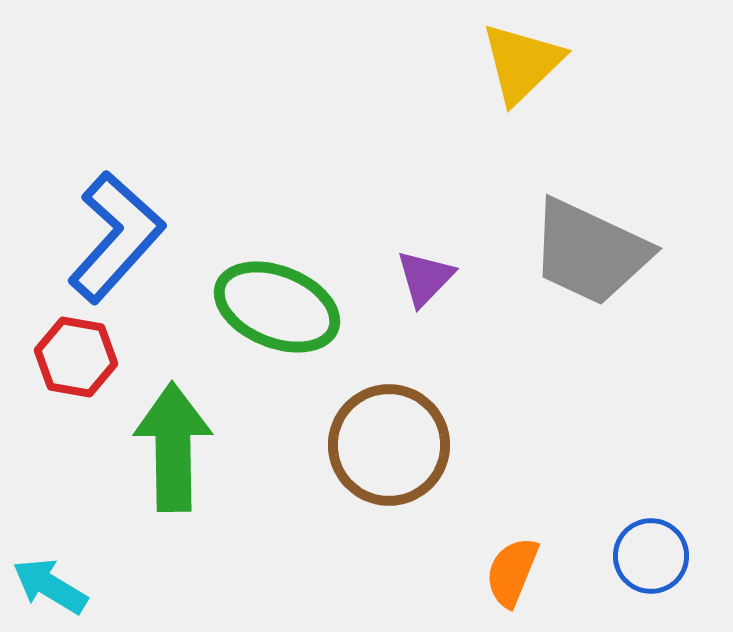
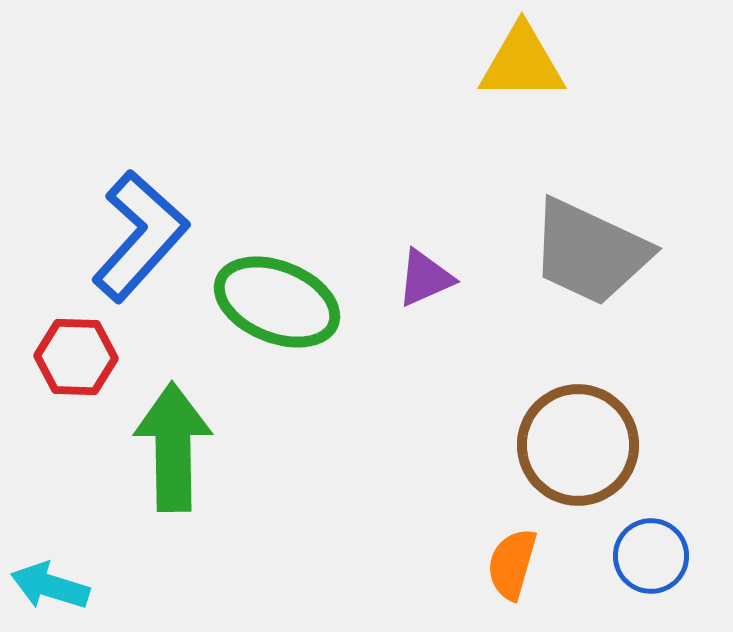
yellow triangle: rotated 44 degrees clockwise
blue L-shape: moved 24 px right, 1 px up
purple triangle: rotated 22 degrees clockwise
green ellipse: moved 5 px up
red hexagon: rotated 8 degrees counterclockwise
brown circle: moved 189 px right
orange semicircle: moved 8 px up; rotated 6 degrees counterclockwise
cyan arrow: rotated 14 degrees counterclockwise
